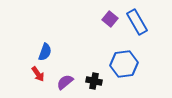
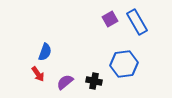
purple square: rotated 21 degrees clockwise
